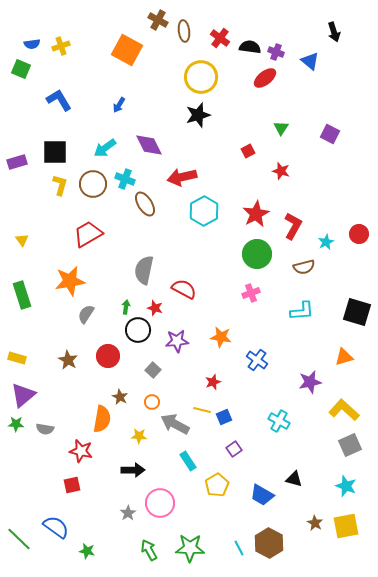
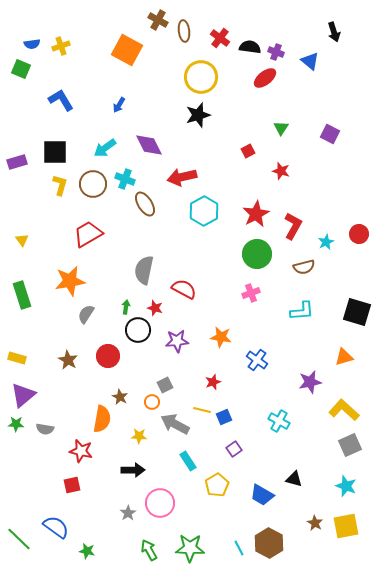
blue L-shape at (59, 100): moved 2 px right
gray square at (153, 370): moved 12 px right, 15 px down; rotated 21 degrees clockwise
